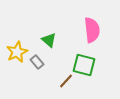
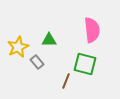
green triangle: rotated 42 degrees counterclockwise
yellow star: moved 1 px right, 5 px up
green square: moved 1 px right, 1 px up
brown line: rotated 21 degrees counterclockwise
